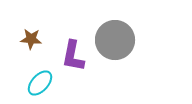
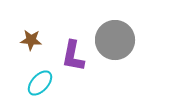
brown star: moved 1 px down
